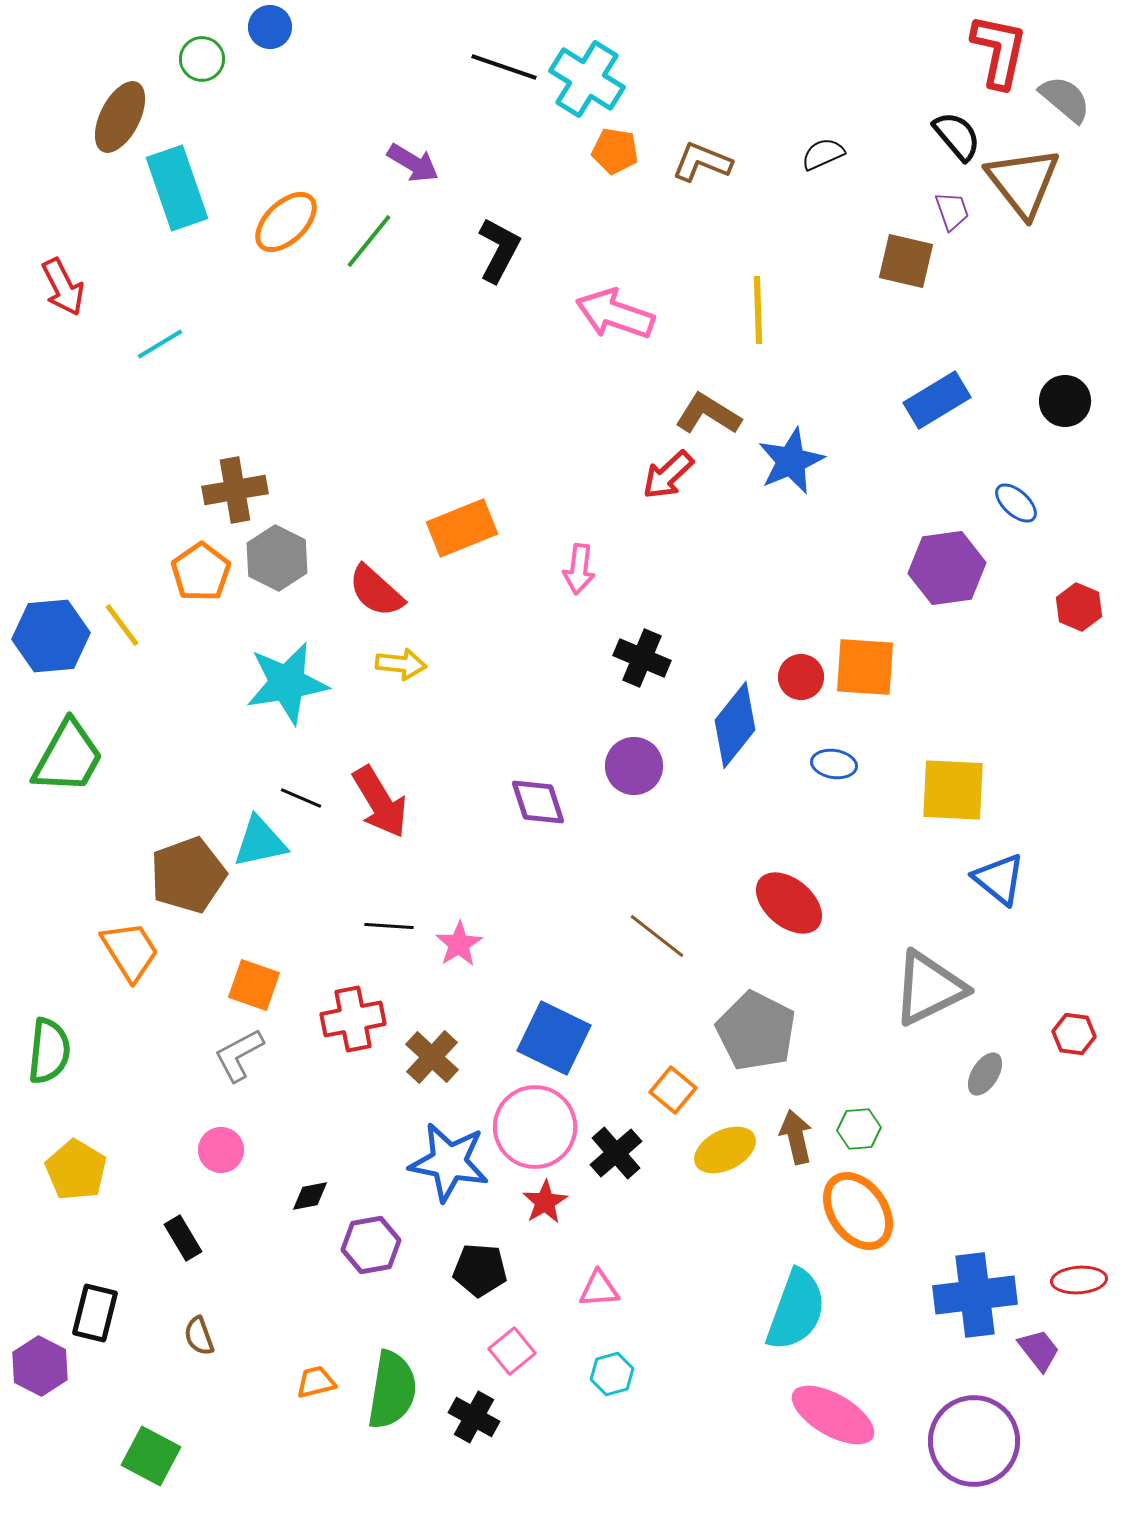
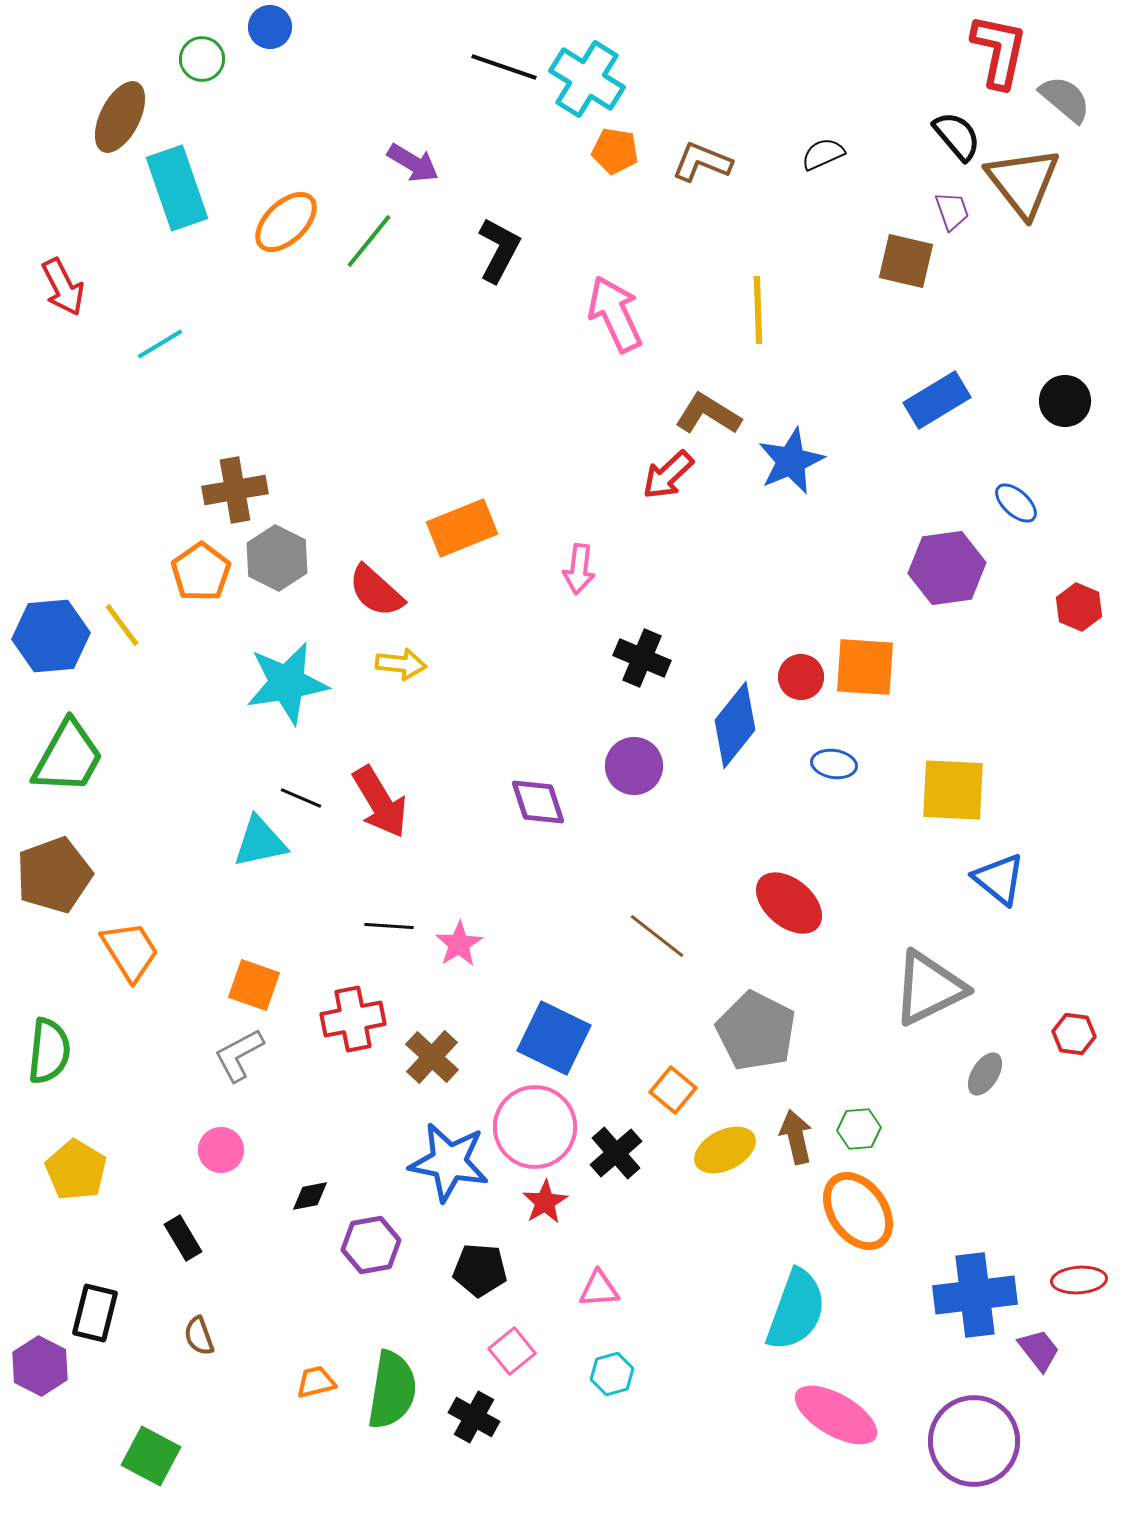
pink arrow at (615, 314): rotated 46 degrees clockwise
brown pentagon at (188, 875): moved 134 px left
pink ellipse at (833, 1415): moved 3 px right
